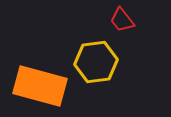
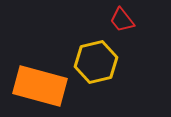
yellow hexagon: rotated 6 degrees counterclockwise
